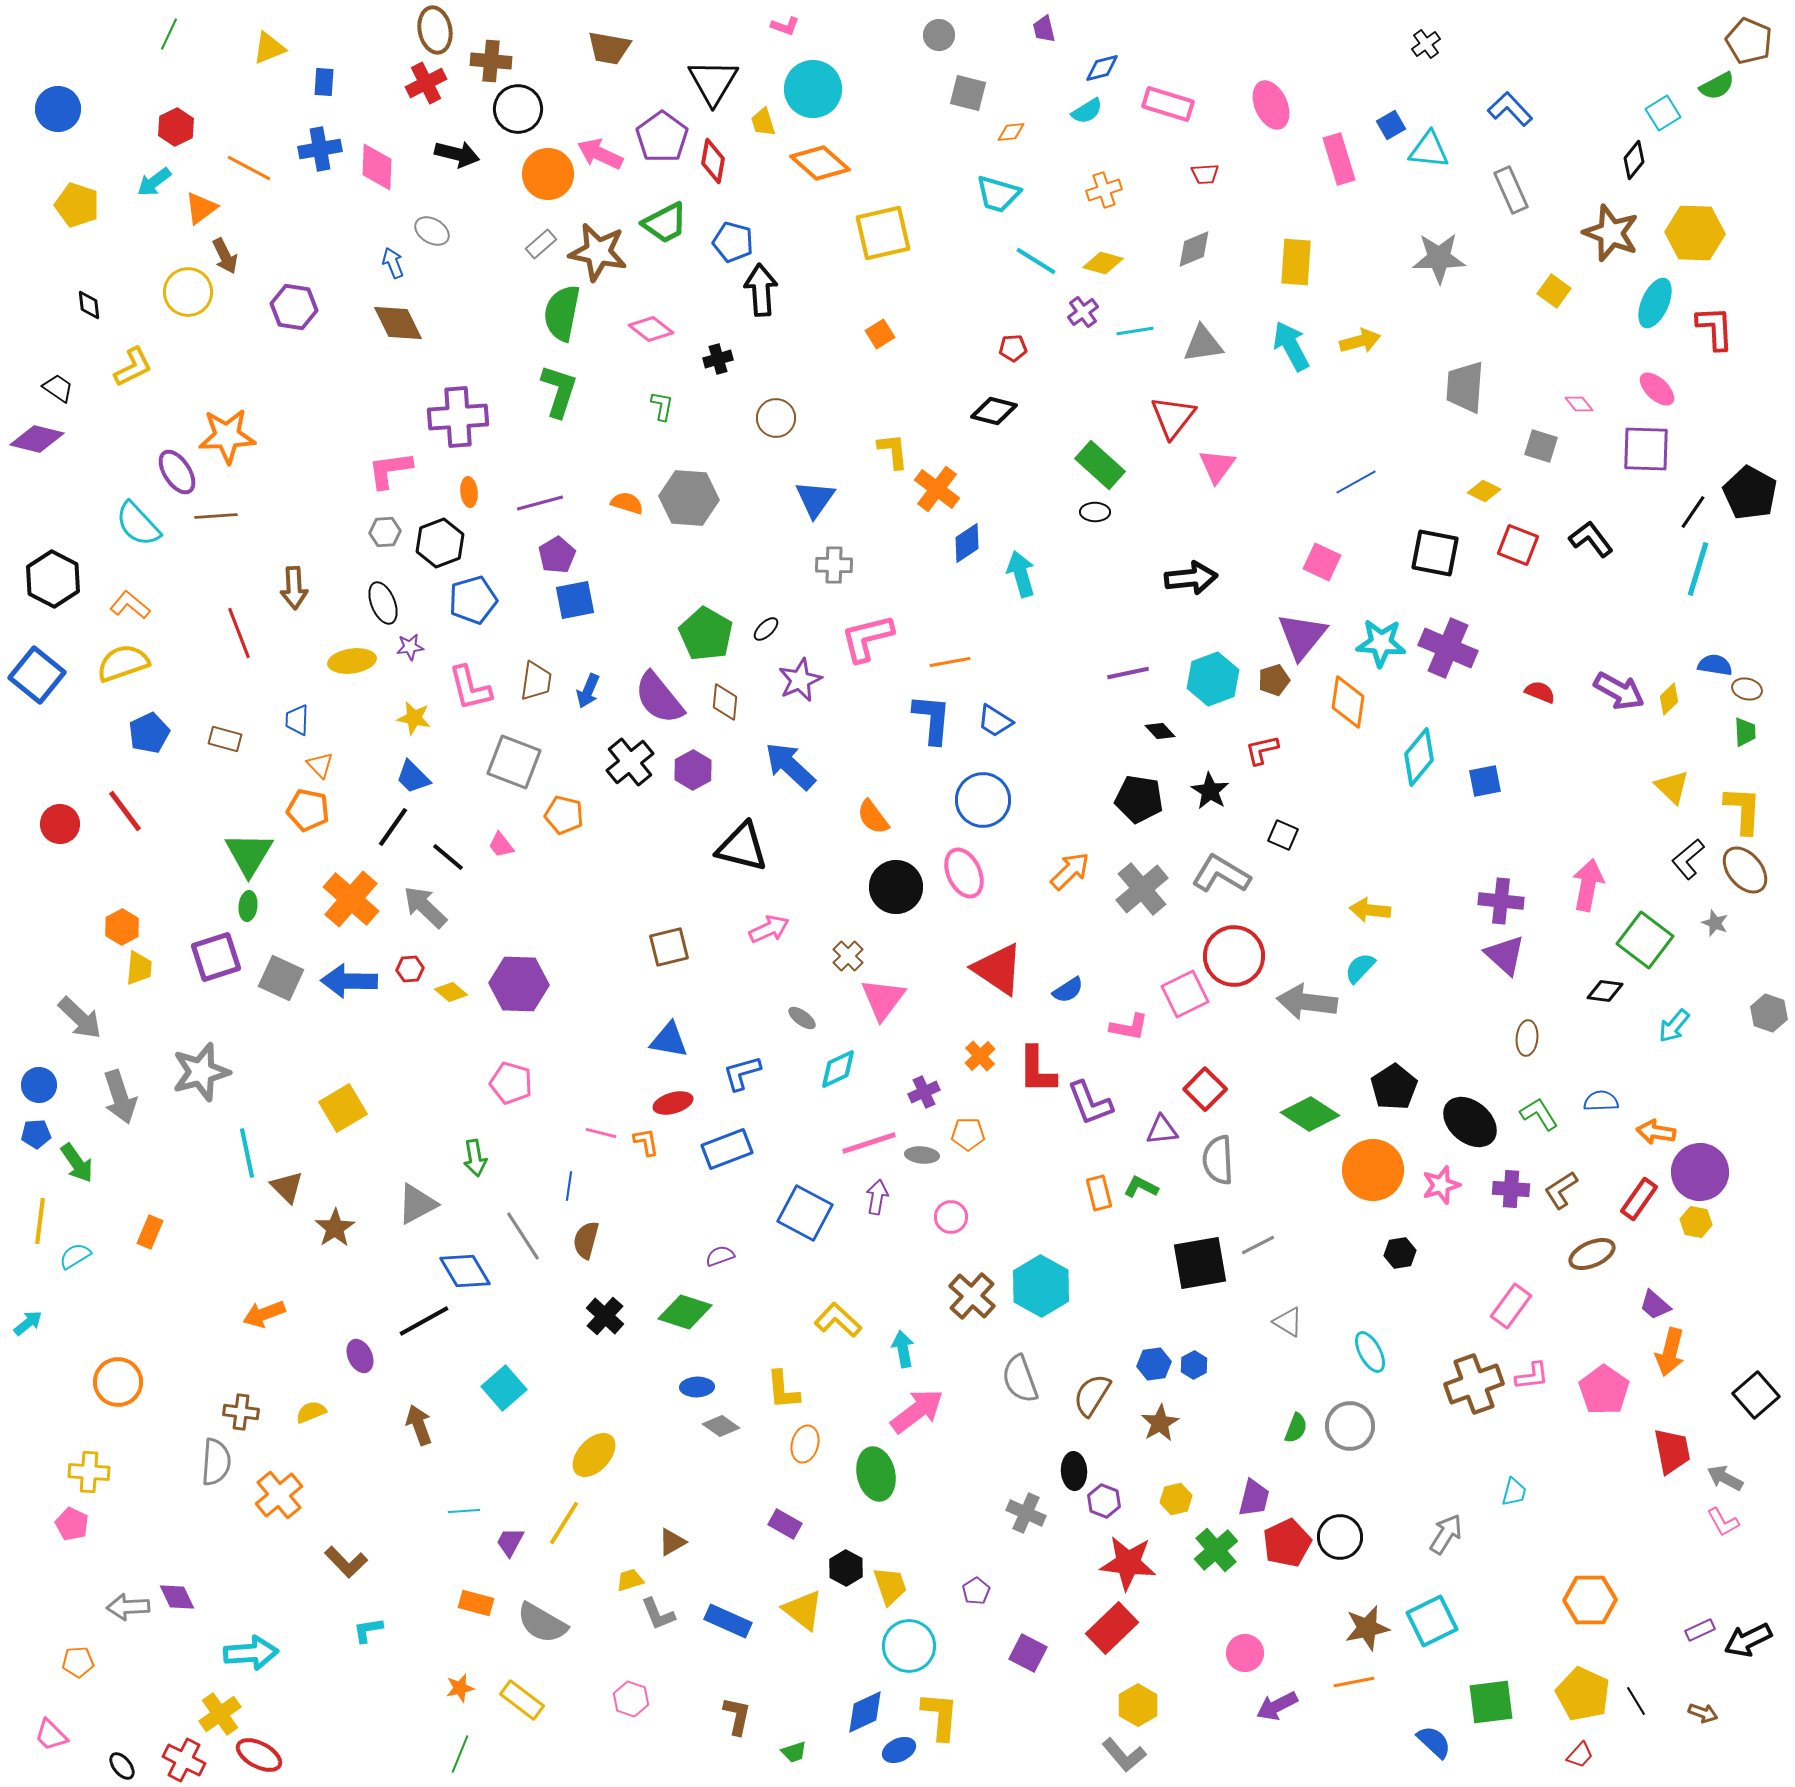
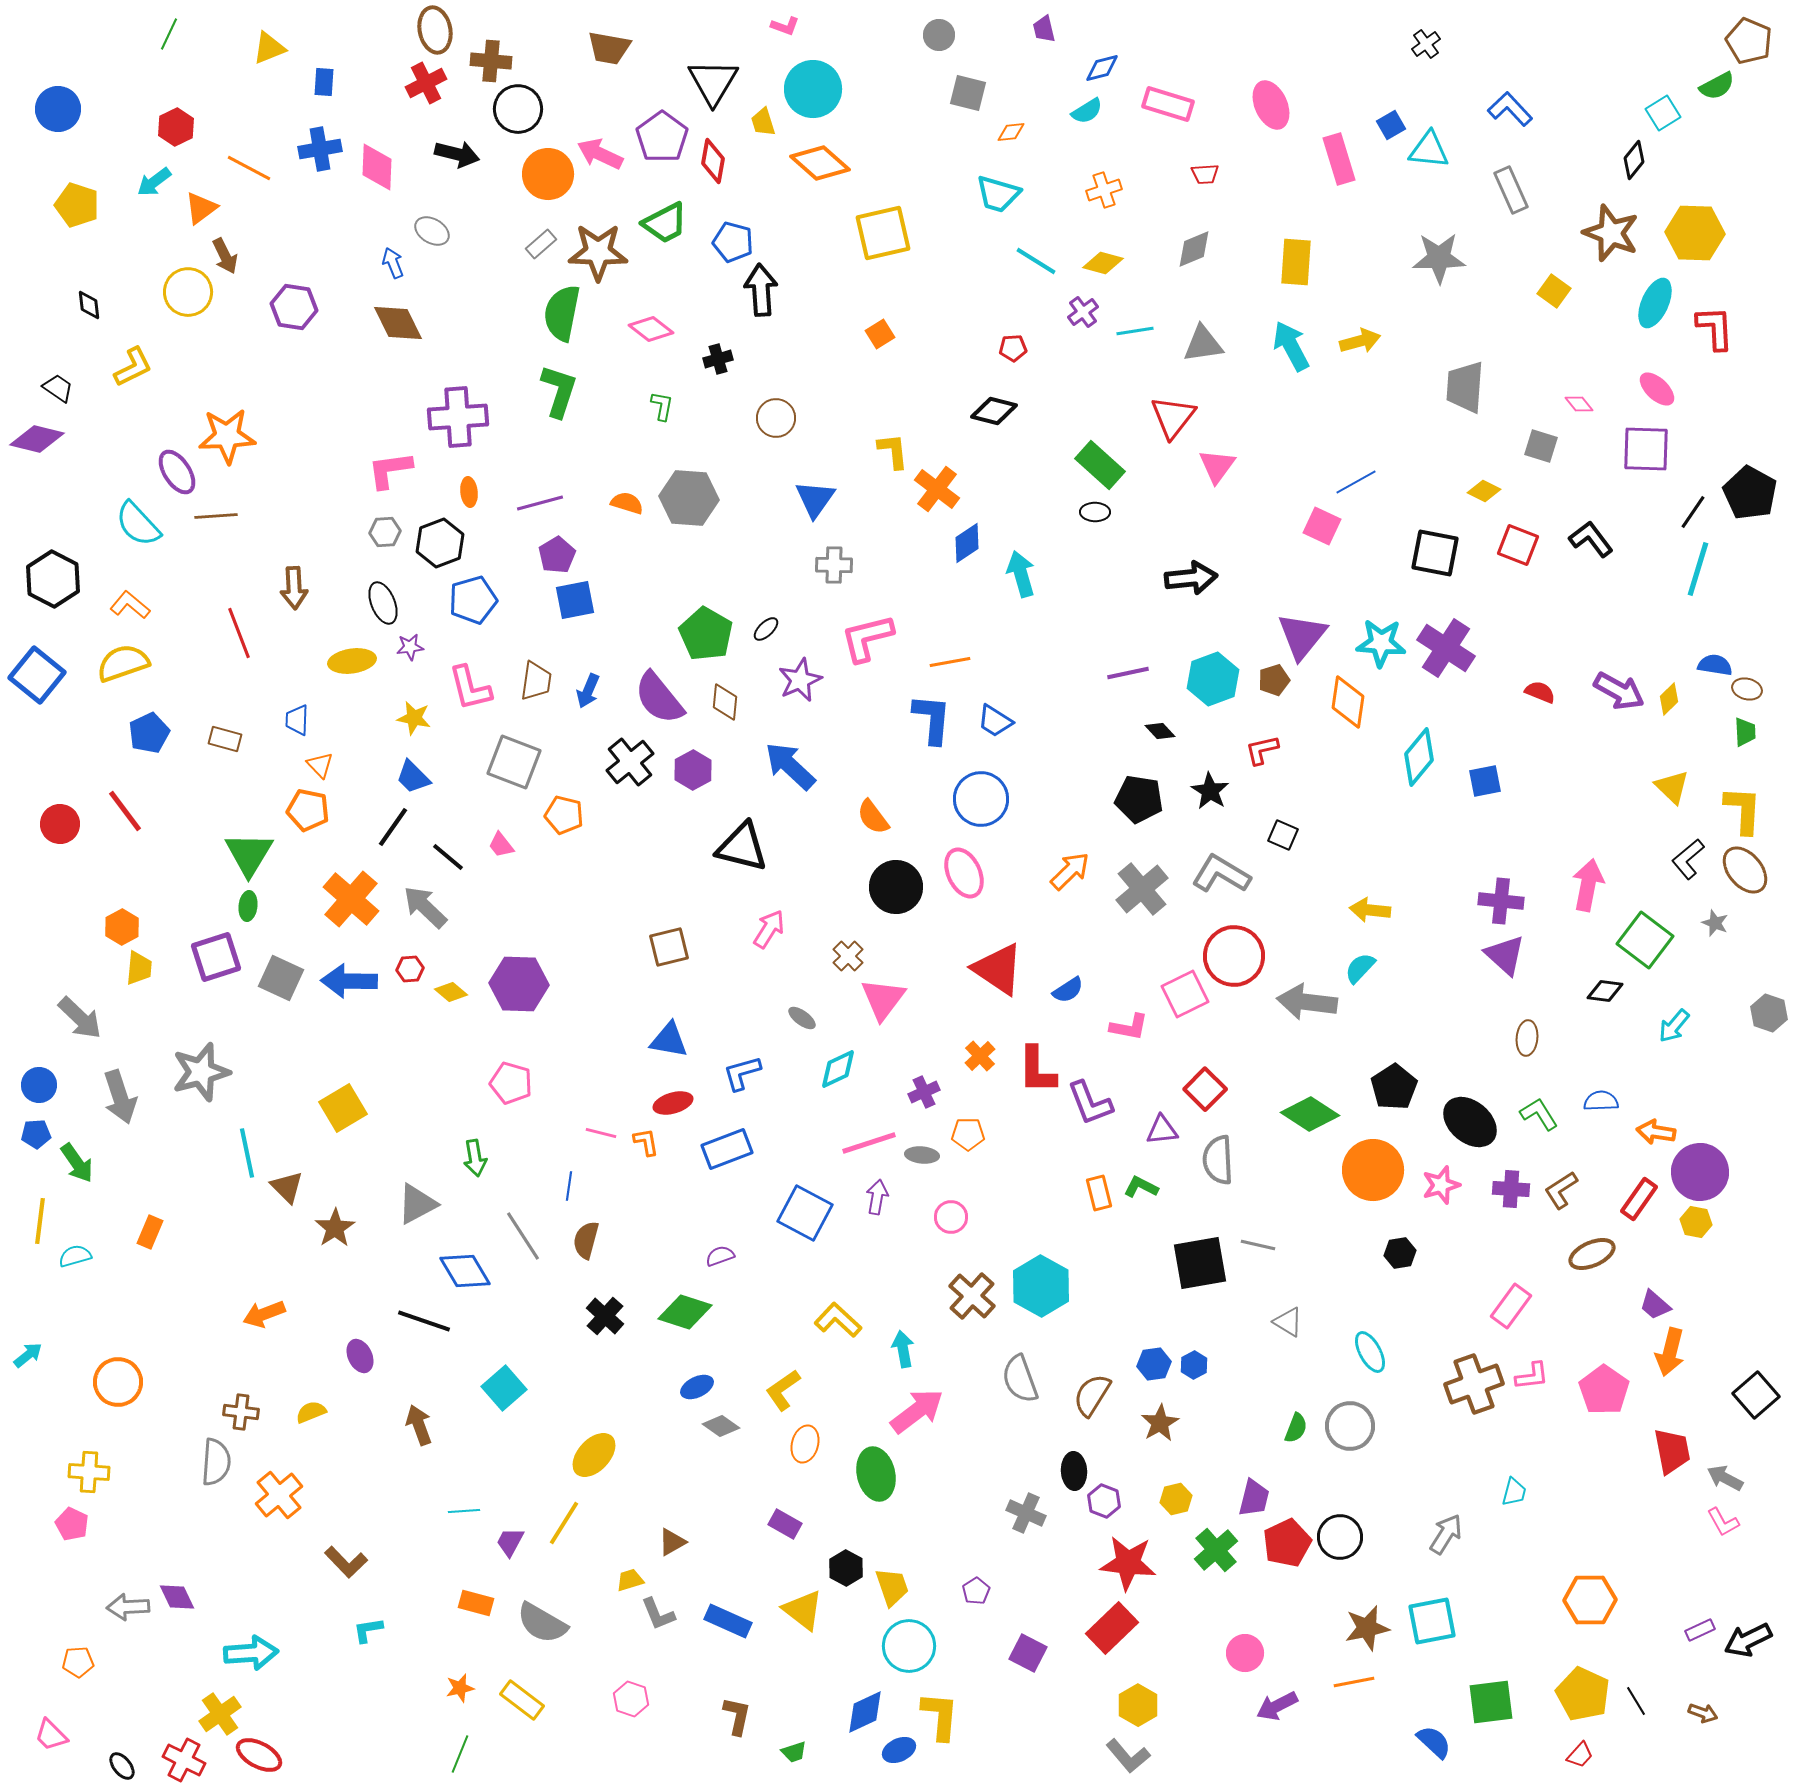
brown star at (598, 252): rotated 10 degrees counterclockwise
pink square at (1322, 562): moved 36 px up
purple cross at (1448, 648): moved 2 px left; rotated 10 degrees clockwise
blue circle at (983, 800): moved 2 px left, 1 px up
pink arrow at (769, 929): rotated 33 degrees counterclockwise
gray line at (1258, 1245): rotated 40 degrees clockwise
cyan semicircle at (75, 1256): rotated 16 degrees clockwise
black line at (424, 1321): rotated 48 degrees clockwise
cyan arrow at (28, 1323): moved 32 px down
blue ellipse at (697, 1387): rotated 24 degrees counterclockwise
yellow L-shape at (783, 1390): rotated 60 degrees clockwise
yellow trapezoid at (890, 1586): moved 2 px right, 1 px down
cyan square at (1432, 1621): rotated 15 degrees clockwise
gray L-shape at (1124, 1755): moved 4 px right, 1 px down
